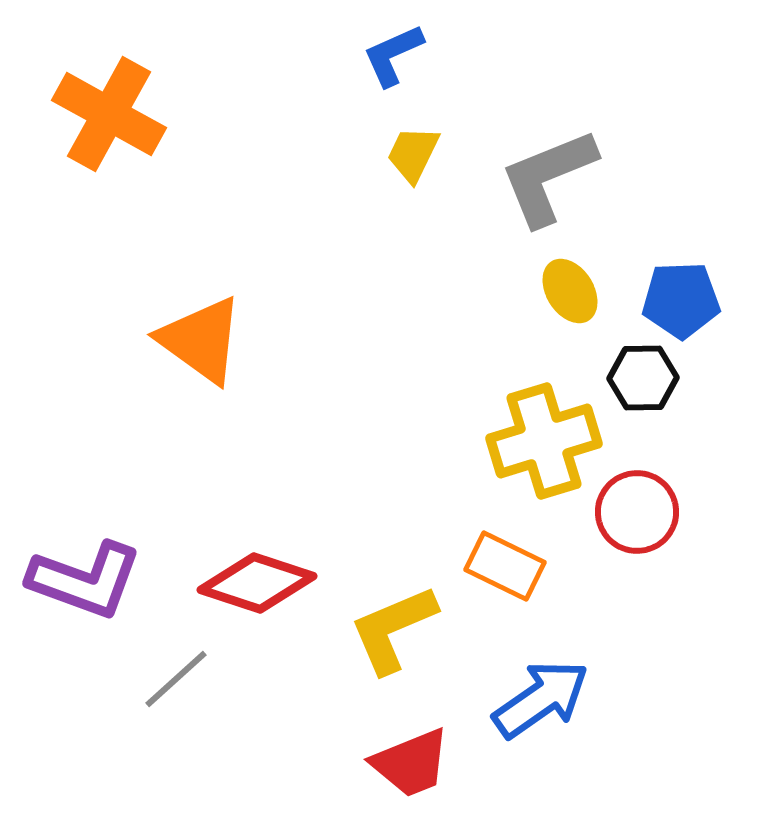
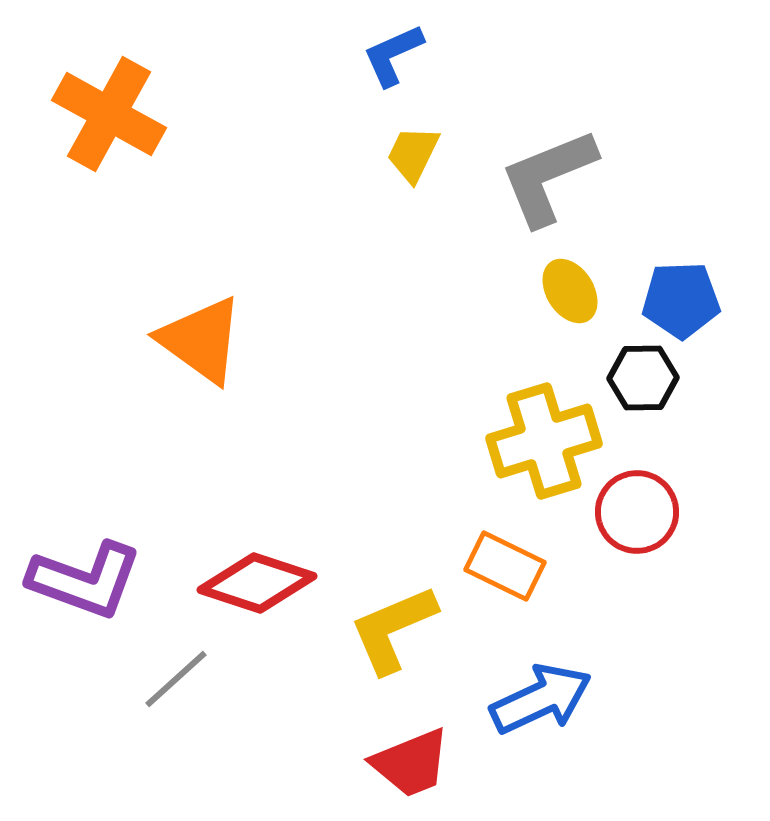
blue arrow: rotated 10 degrees clockwise
